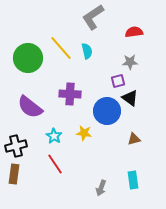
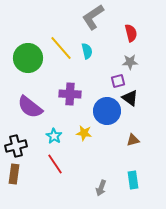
red semicircle: moved 3 px left, 1 px down; rotated 84 degrees clockwise
brown triangle: moved 1 px left, 1 px down
